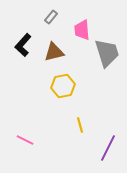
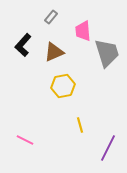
pink trapezoid: moved 1 px right, 1 px down
brown triangle: rotated 10 degrees counterclockwise
